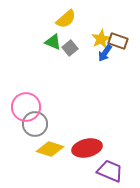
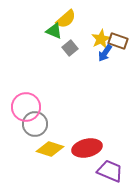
green triangle: moved 1 px right, 11 px up
